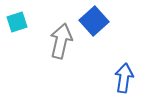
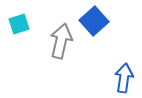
cyan square: moved 2 px right, 2 px down
